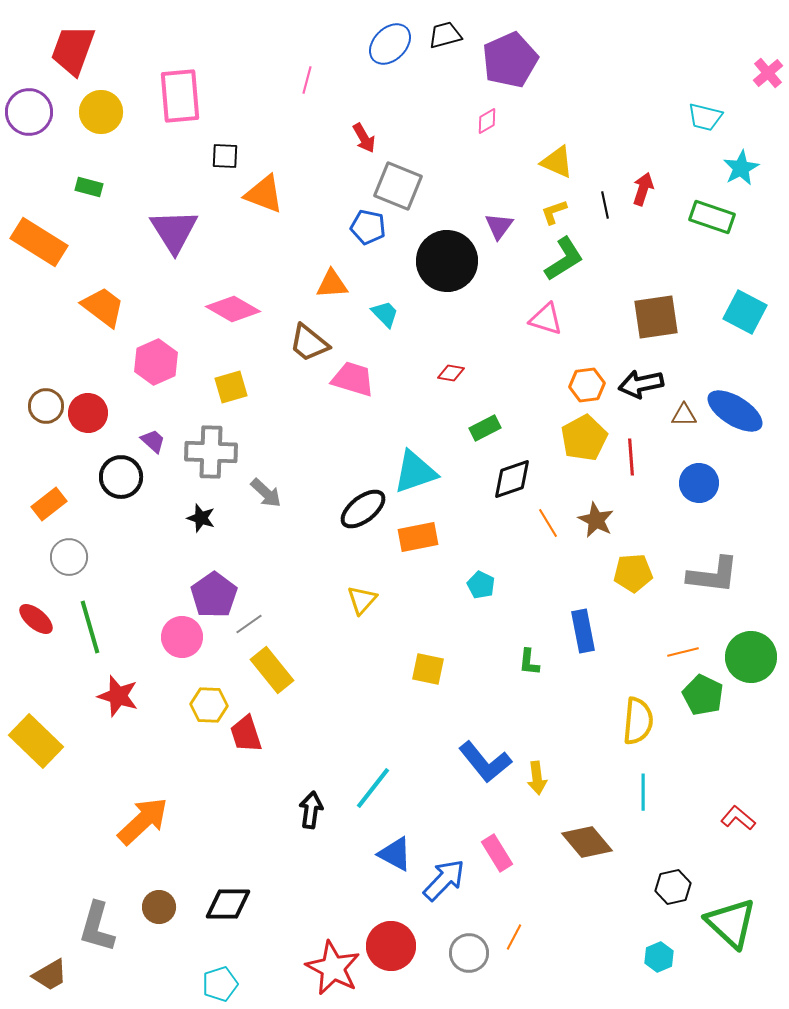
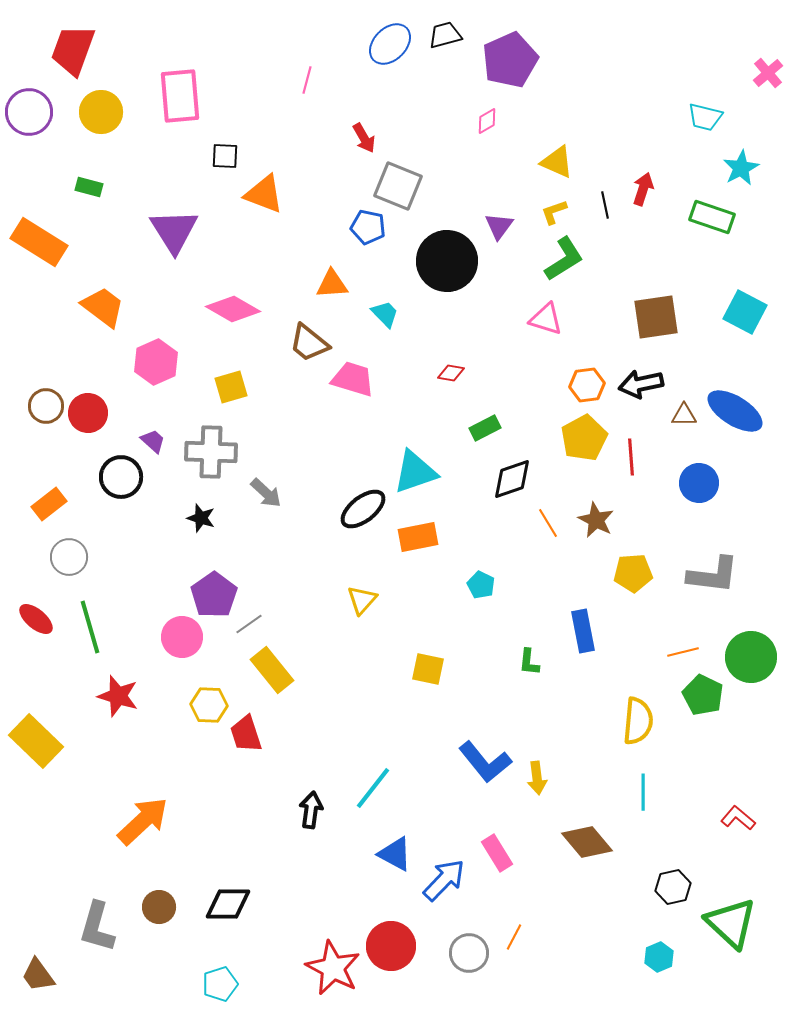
brown trapezoid at (50, 975): moved 12 px left; rotated 84 degrees clockwise
